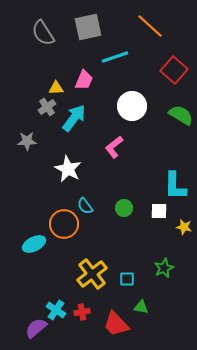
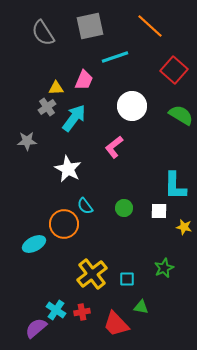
gray square: moved 2 px right, 1 px up
